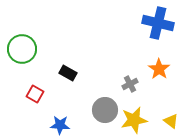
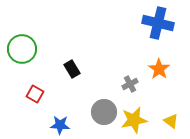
black rectangle: moved 4 px right, 4 px up; rotated 30 degrees clockwise
gray circle: moved 1 px left, 2 px down
